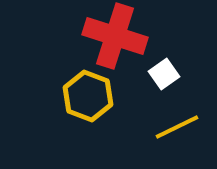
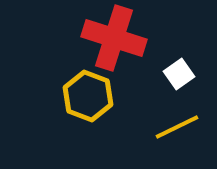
red cross: moved 1 px left, 2 px down
white square: moved 15 px right
